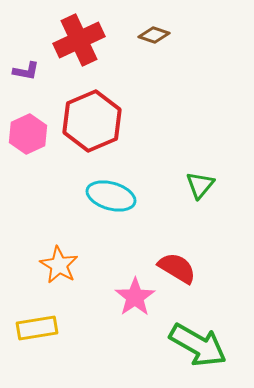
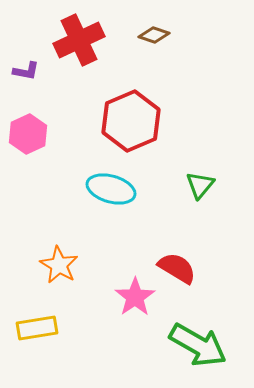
red hexagon: moved 39 px right
cyan ellipse: moved 7 px up
